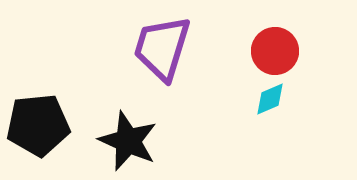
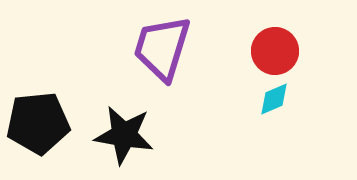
cyan diamond: moved 4 px right
black pentagon: moved 2 px up
black star: moved 4 px left, 6 px up; rotated 14 degrees counterclockwise
